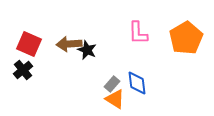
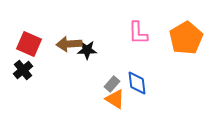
black star: rotated 24 degrees counterclockwise
